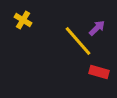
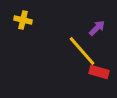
yellow cross: rotated 18 degrees counterclockwise
yellow line: moved 4 px right, 10 px down
